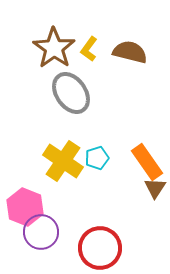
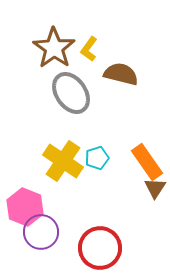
brown semicircle: moved 9 px left, 22 px down
